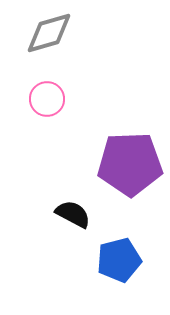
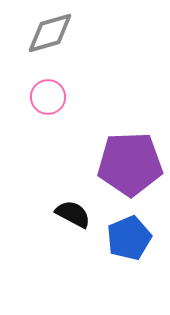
gray diamond: moved 1 px right
pink circle: moved 1 px right, 2 px up
blue pentagon: moved 10 px right, 22 px up; rotated 9 degrees counterclockwise
